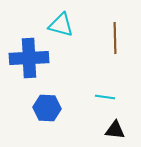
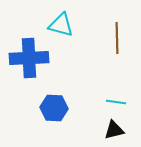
brown line: moved 2 px right
cyan line: moved 11 px right, 5 px down
blue hexagon: moved 7 px right
black triangle: moved 1 px left; rotated 20 degrees counterclockwise
